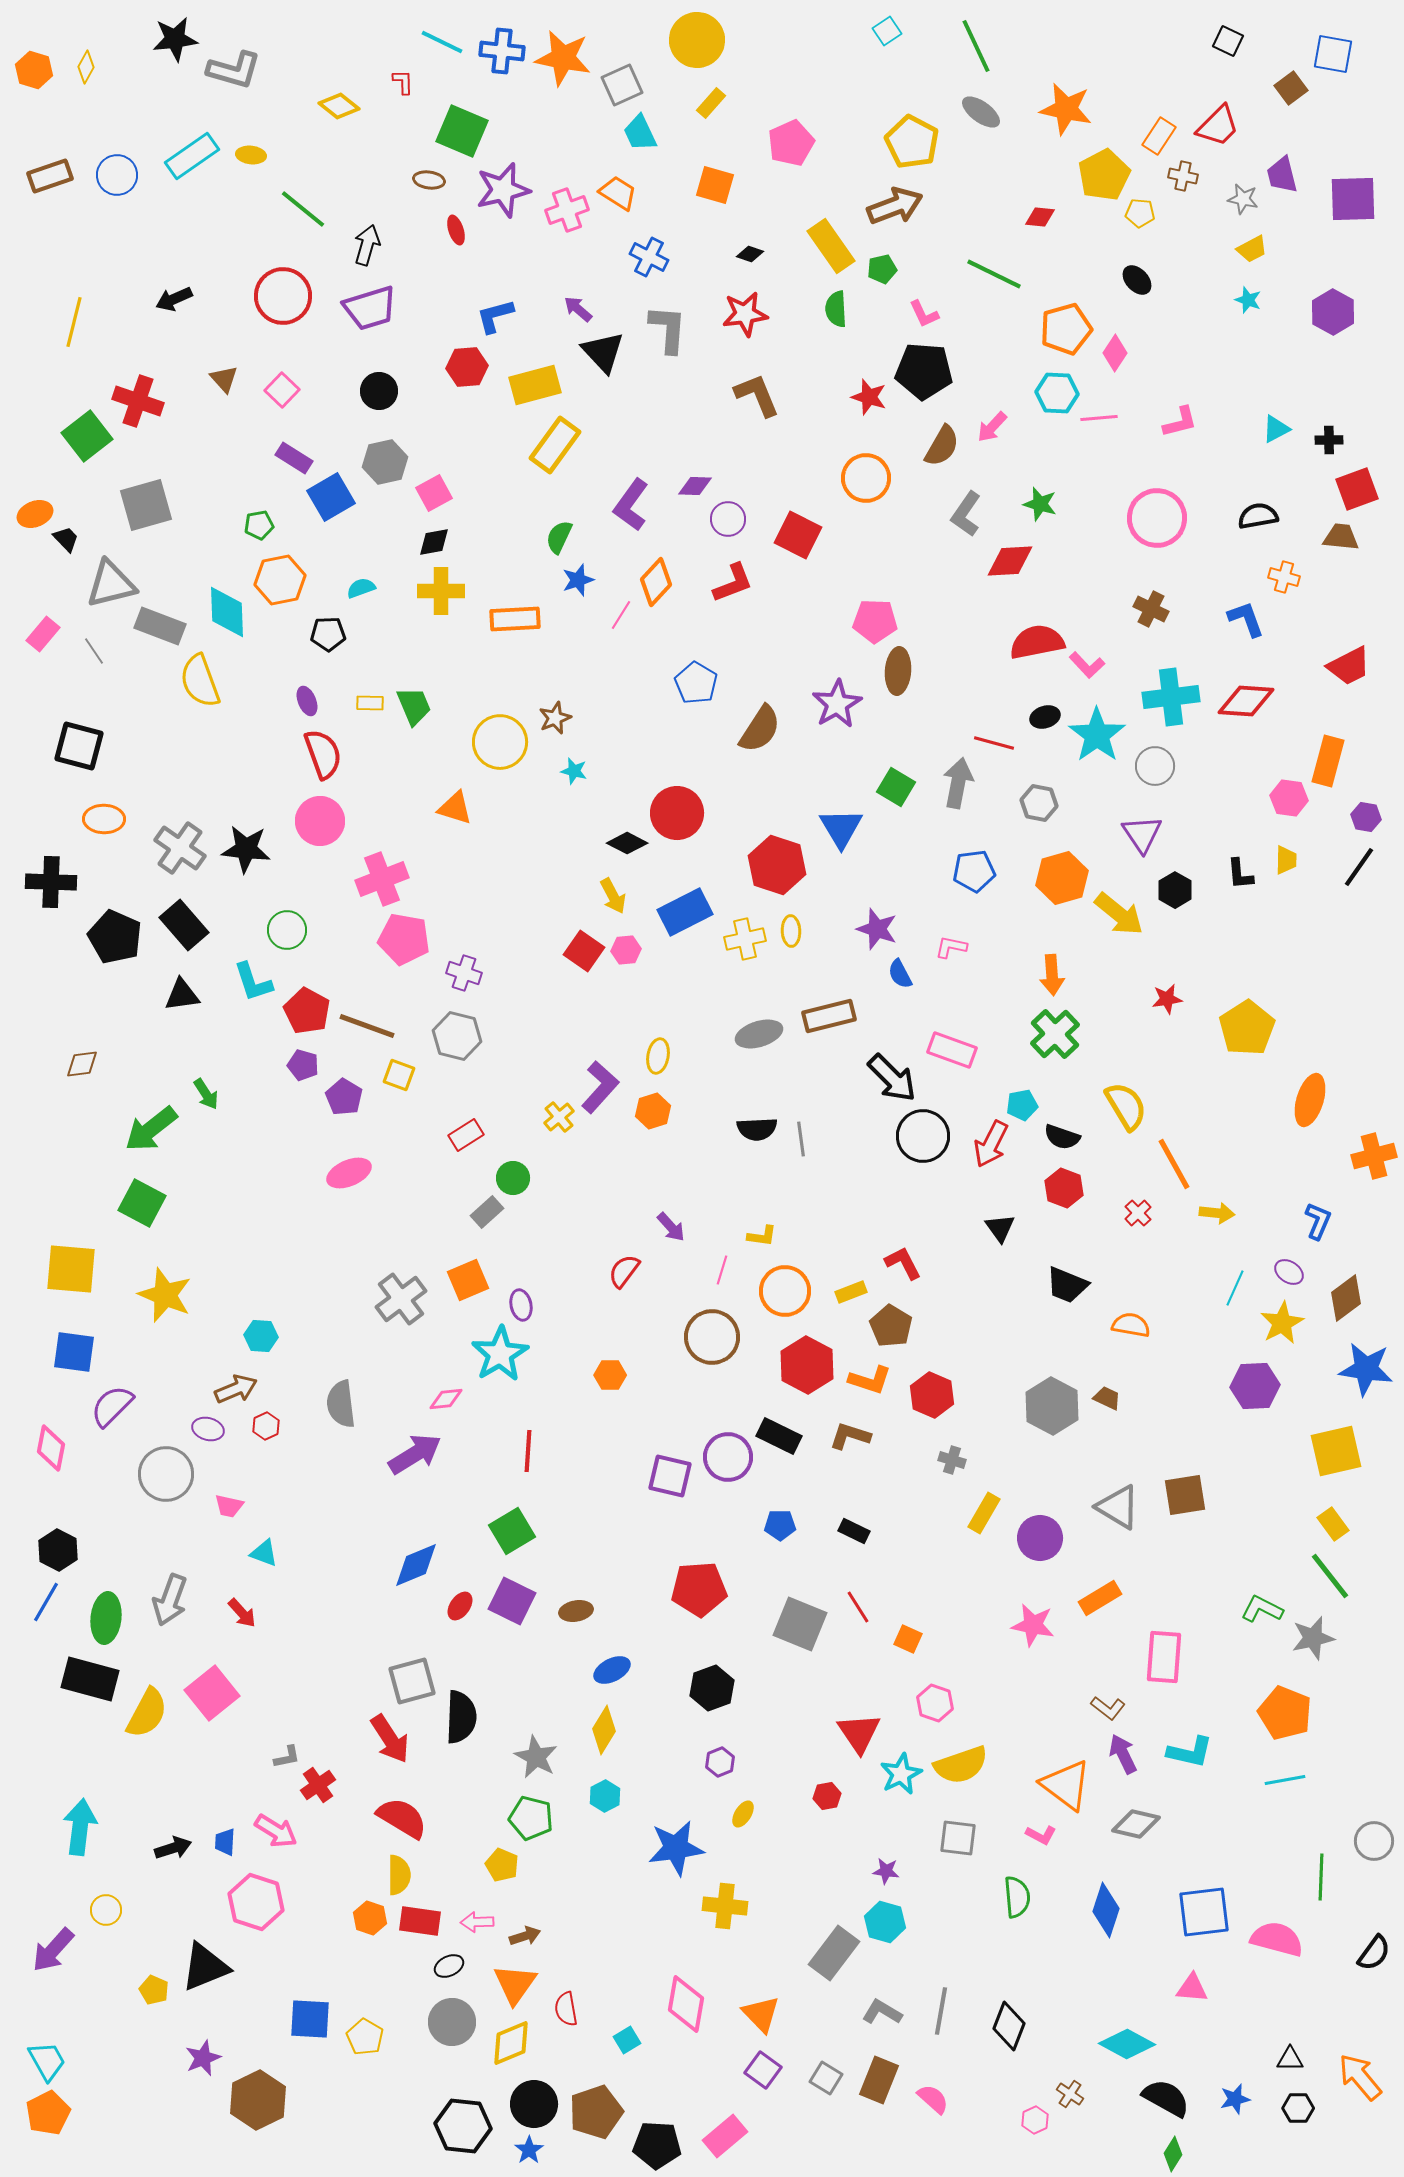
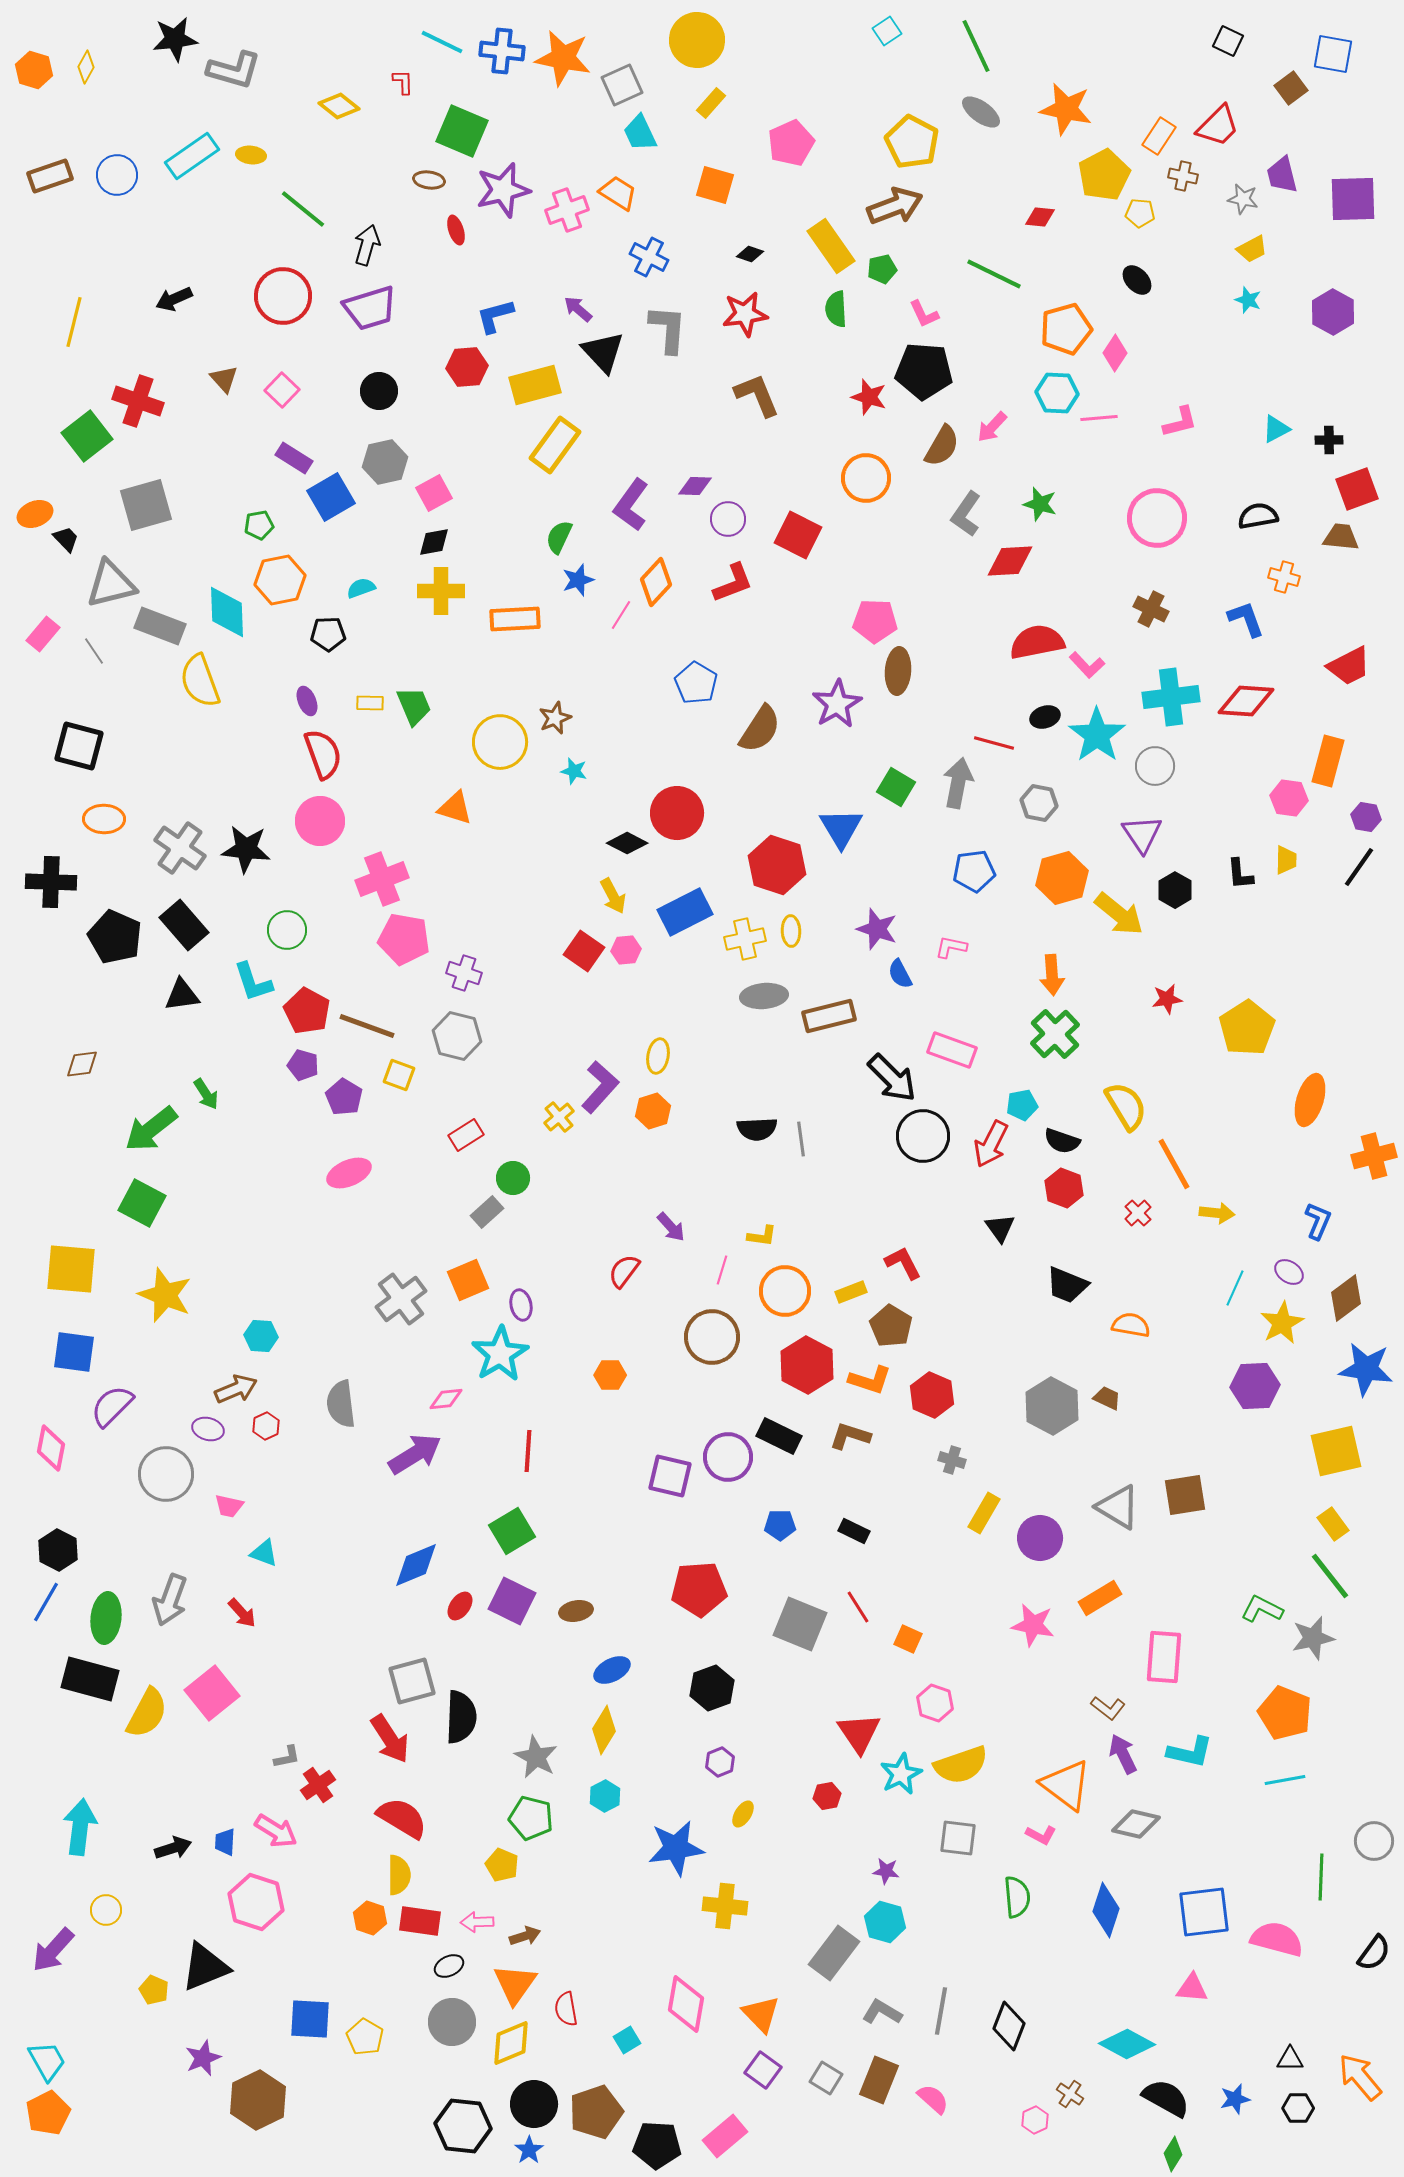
gray ellipse at (759, 1034): moved 5 px right, 38 px up; rotated 12 degrees clockwise
black semicircle at (1062, 1137): moved 4 px down
